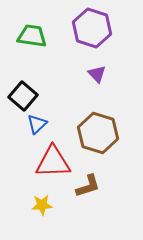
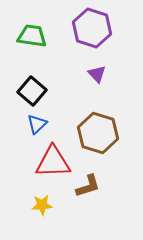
black square: moved 9 px right, 5 px up
